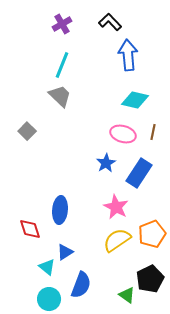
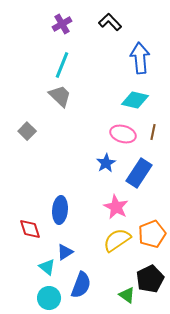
blue arrow: moved 12 px right, 3 px down
cyan circle: moved 1 px up
